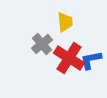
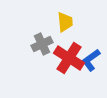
gray cross: rotated 15 degrees clockwise
blue L-shape: rotated 25 degrees counterclockwise
